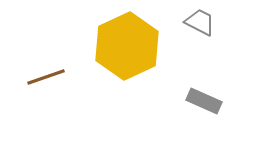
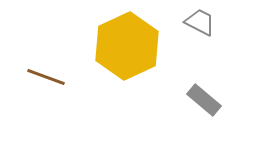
brown line: rotated 39 degrees clockwise
gray rectangle: moved 1 px up; rotated 16 degrees clockwise
